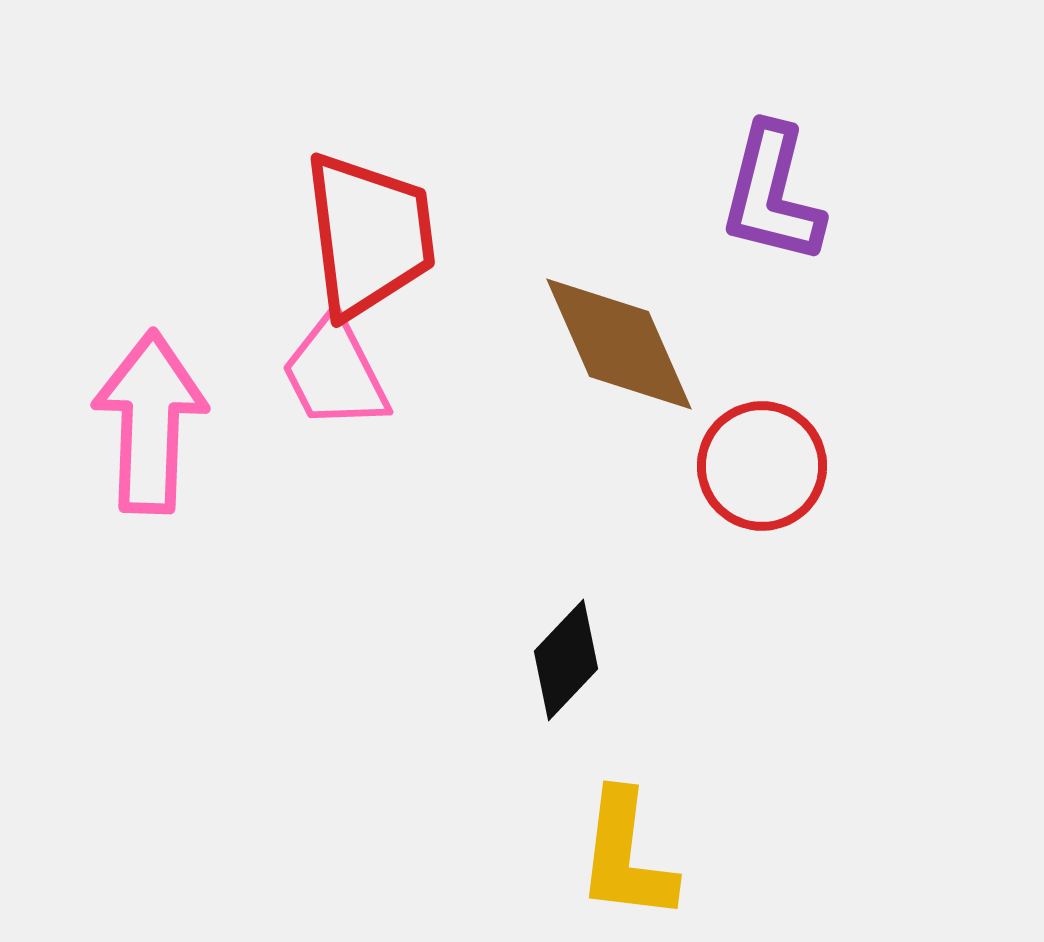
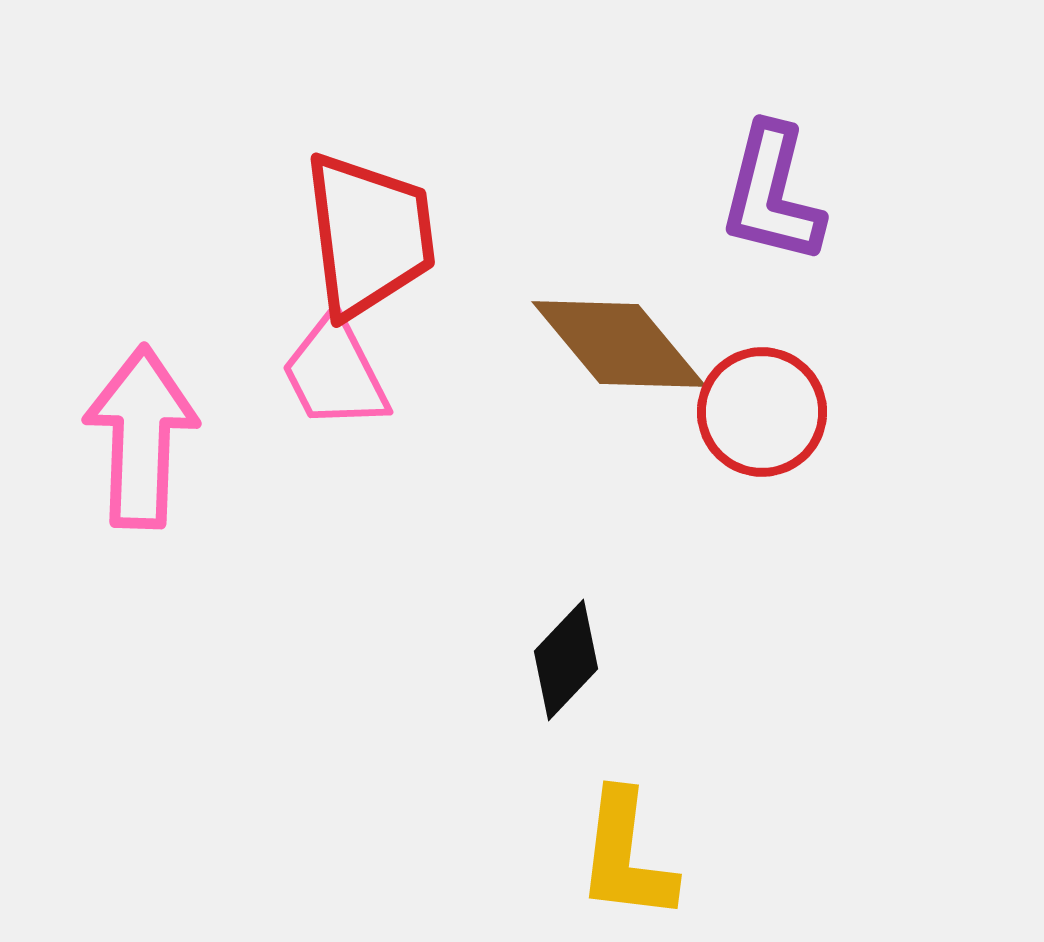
brown diamond: rotated 16 degrees counterclockwise
pink arrow: moved 9 px left, 15 px down
red circle: moved 54 px up
